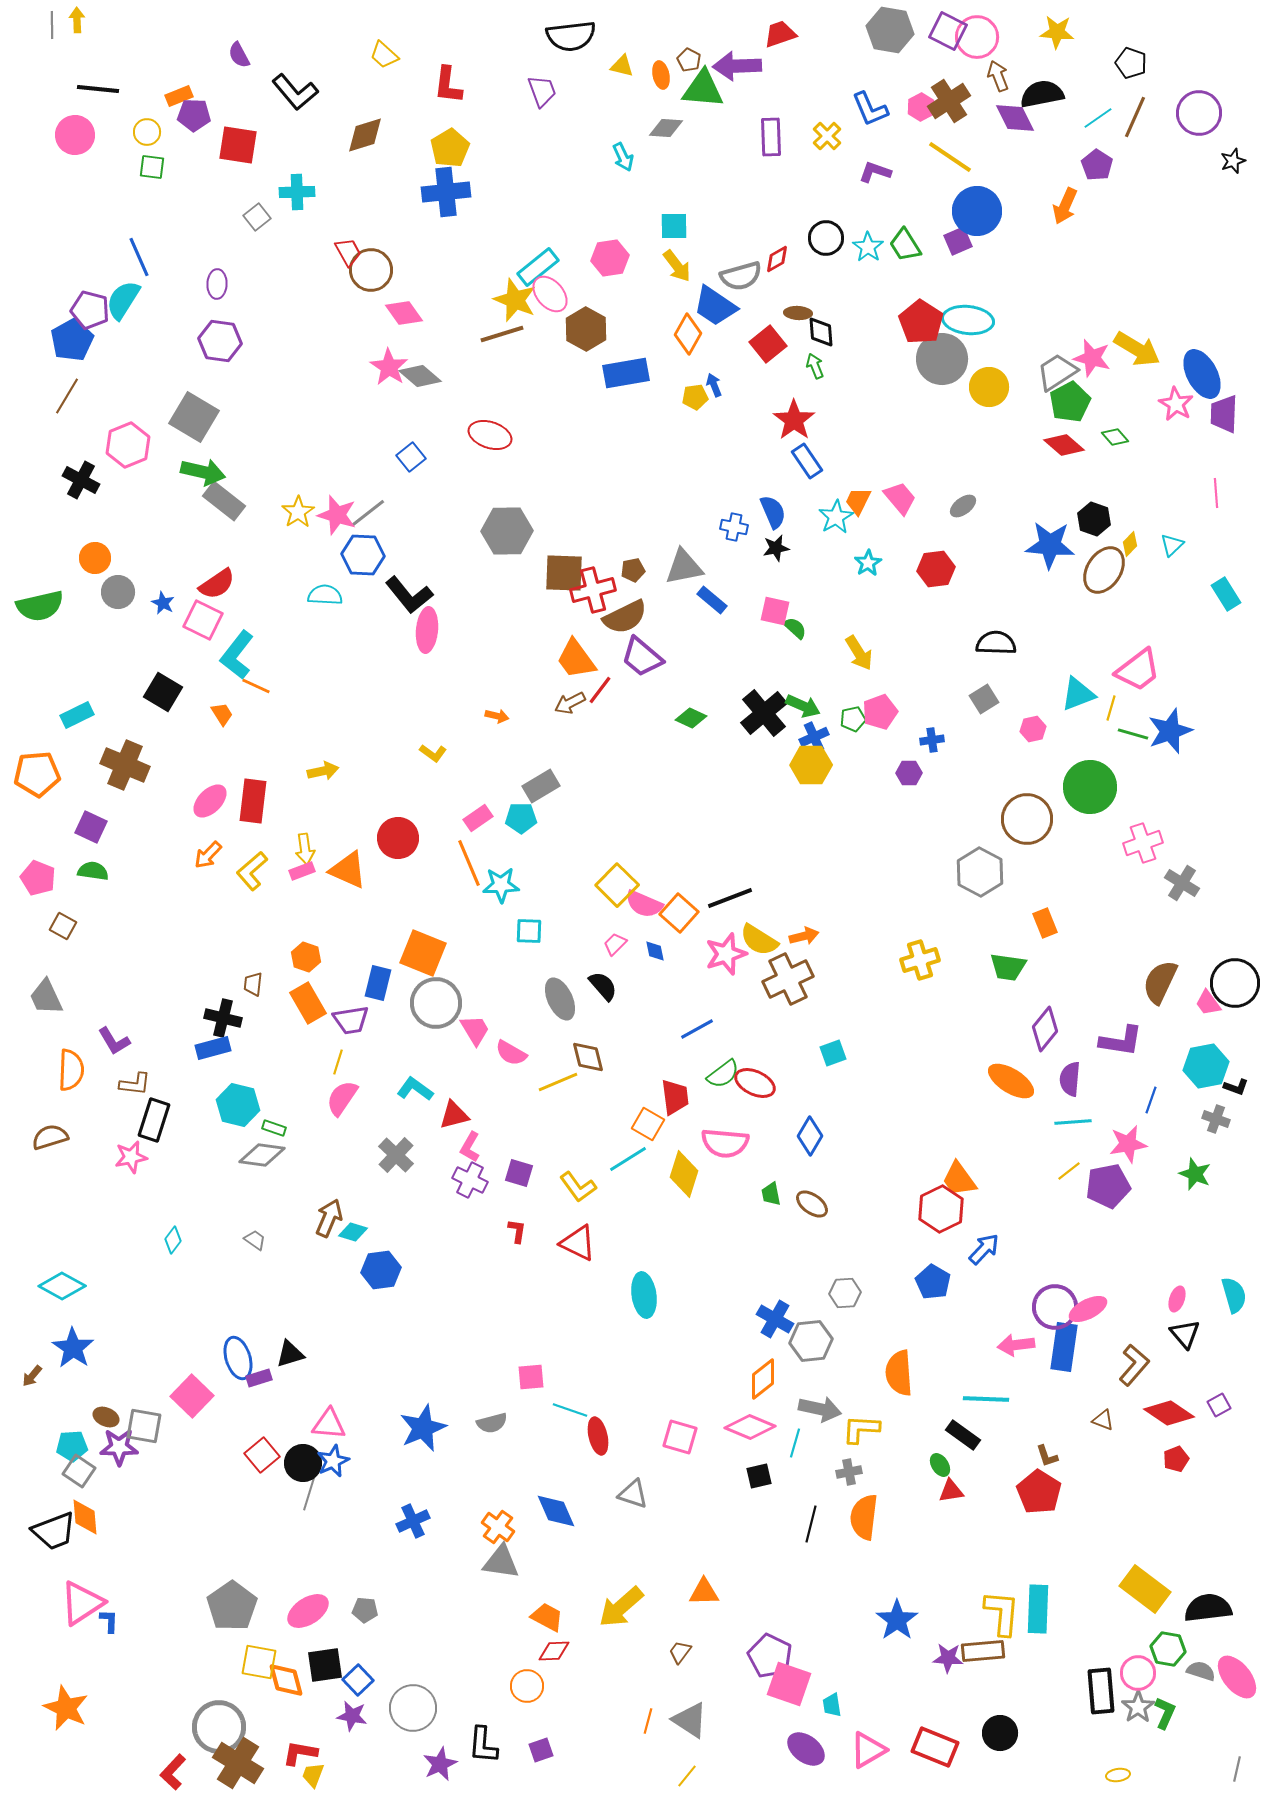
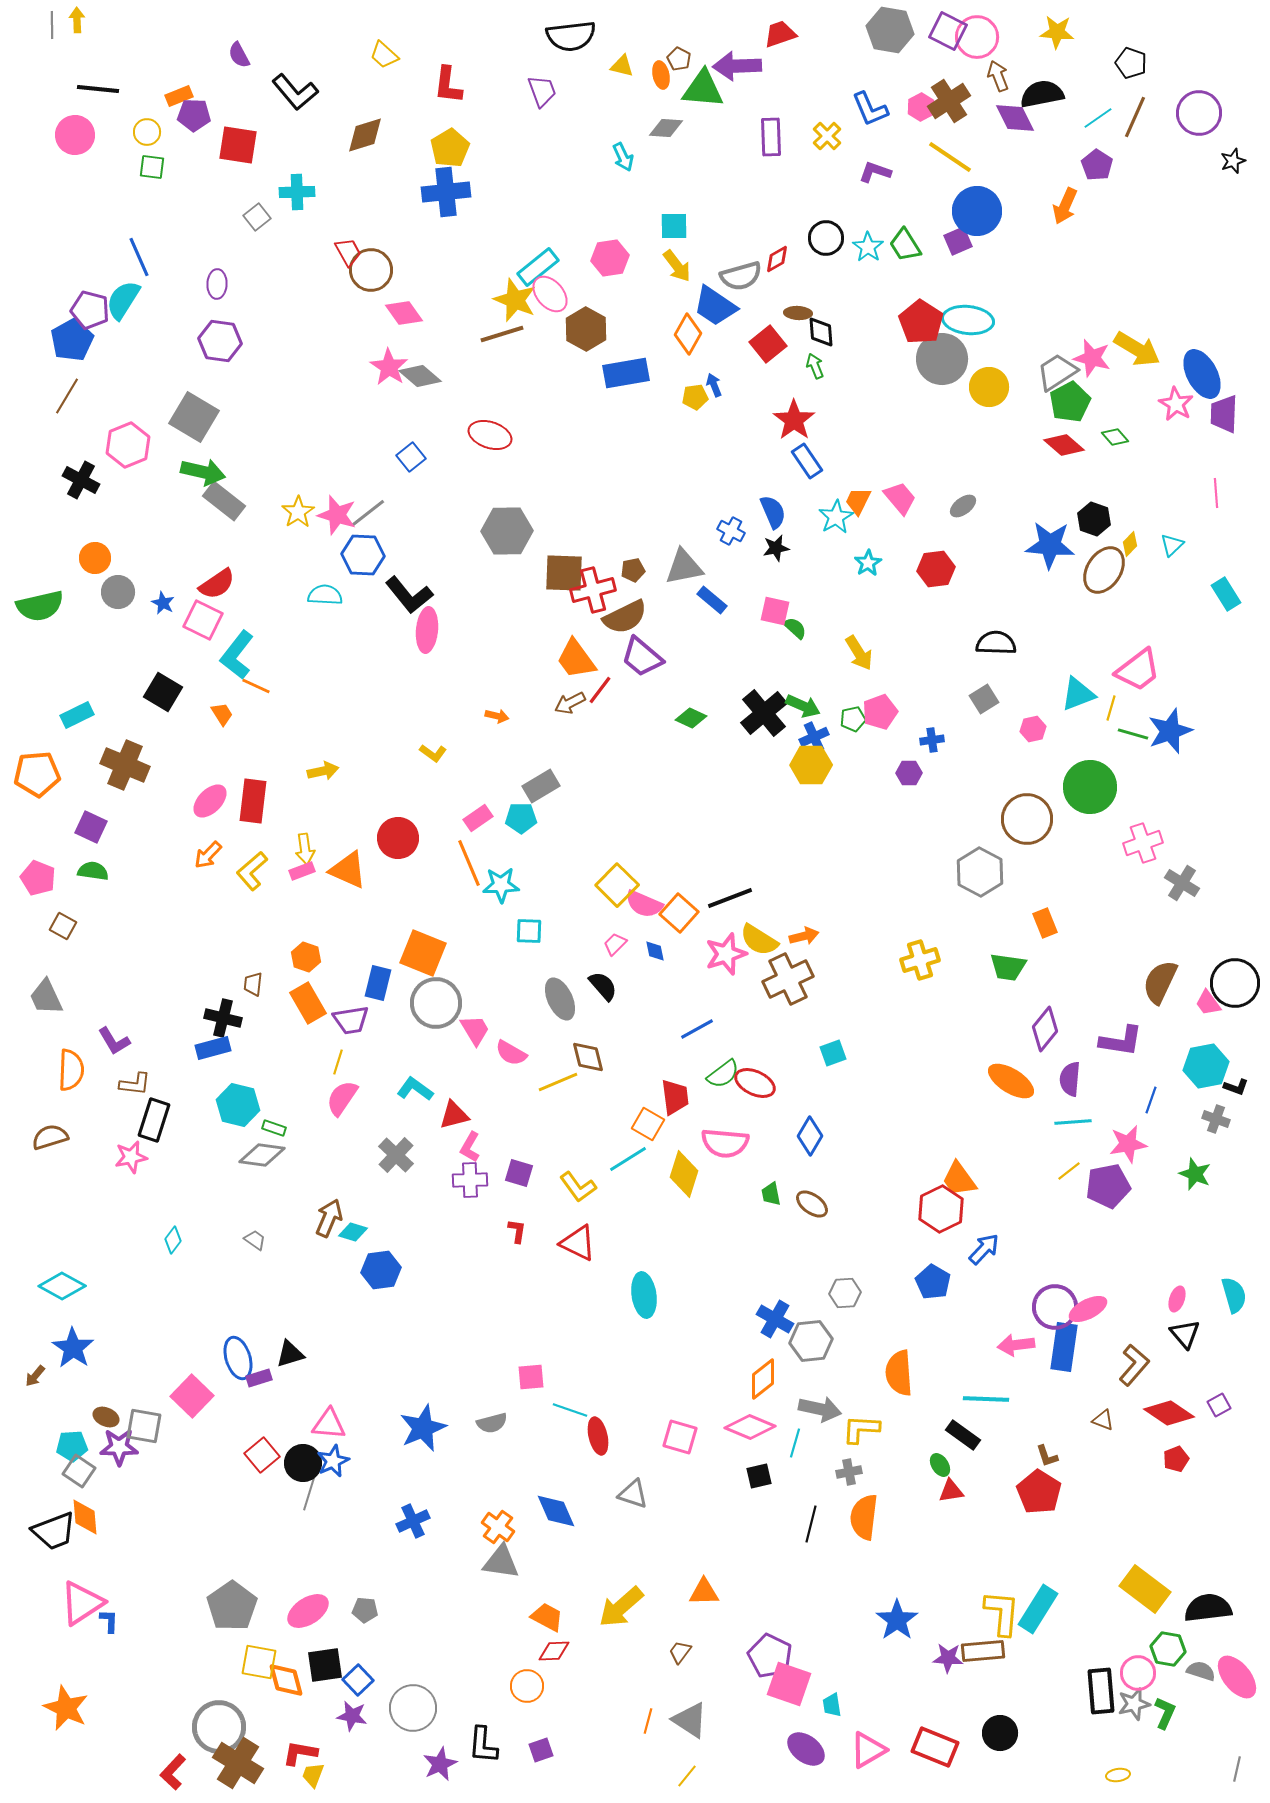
brown pentagon at (689, 60): moved 10 px left, 1 px up
blue cross at (734, 527): moved 3 px left, 4 px down; rotated 16 degrees clockwise
purple cross at (470, 1180): rotated 28 degrees counterclockwise
brown arrow at (32, 1376): moved 3 px right
cyan rectangle at (1038, 1609): rotated 30 degrees clockwise
gray star at (1138, 1707): moved 4 px left, 3 px up; rotated 20 degrees clockwise
